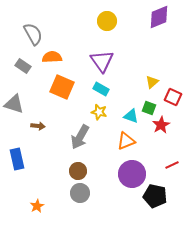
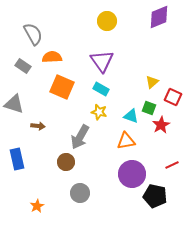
orange triangle: rotated 12 degrees clockwise
brown circle: moved 12 px left, 9 px up
